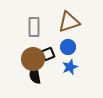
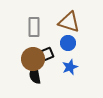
brown triangle: rotated 35 degrees clockwise
blue circle: moved 4 px up
black square: moved 1 px left
